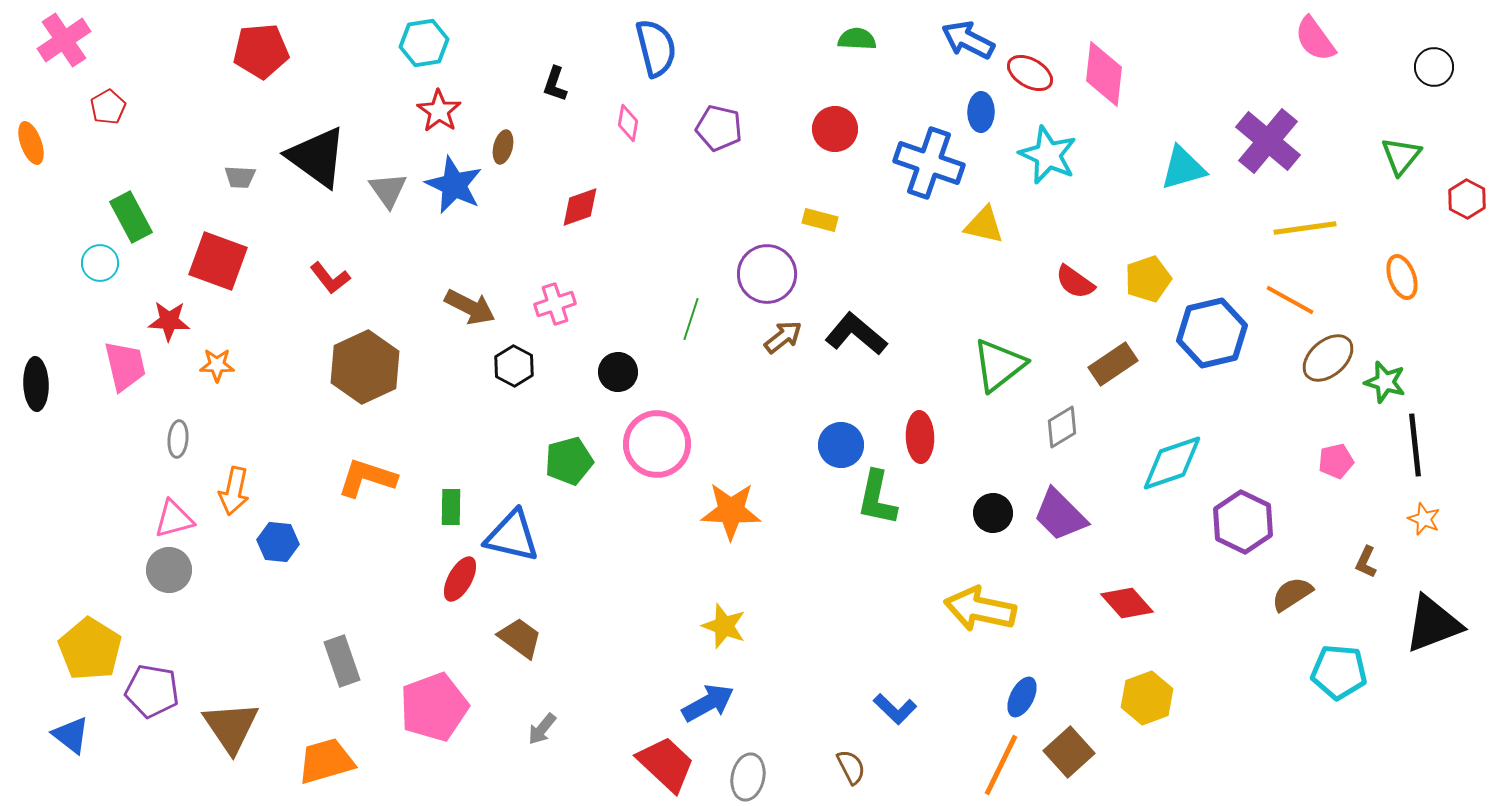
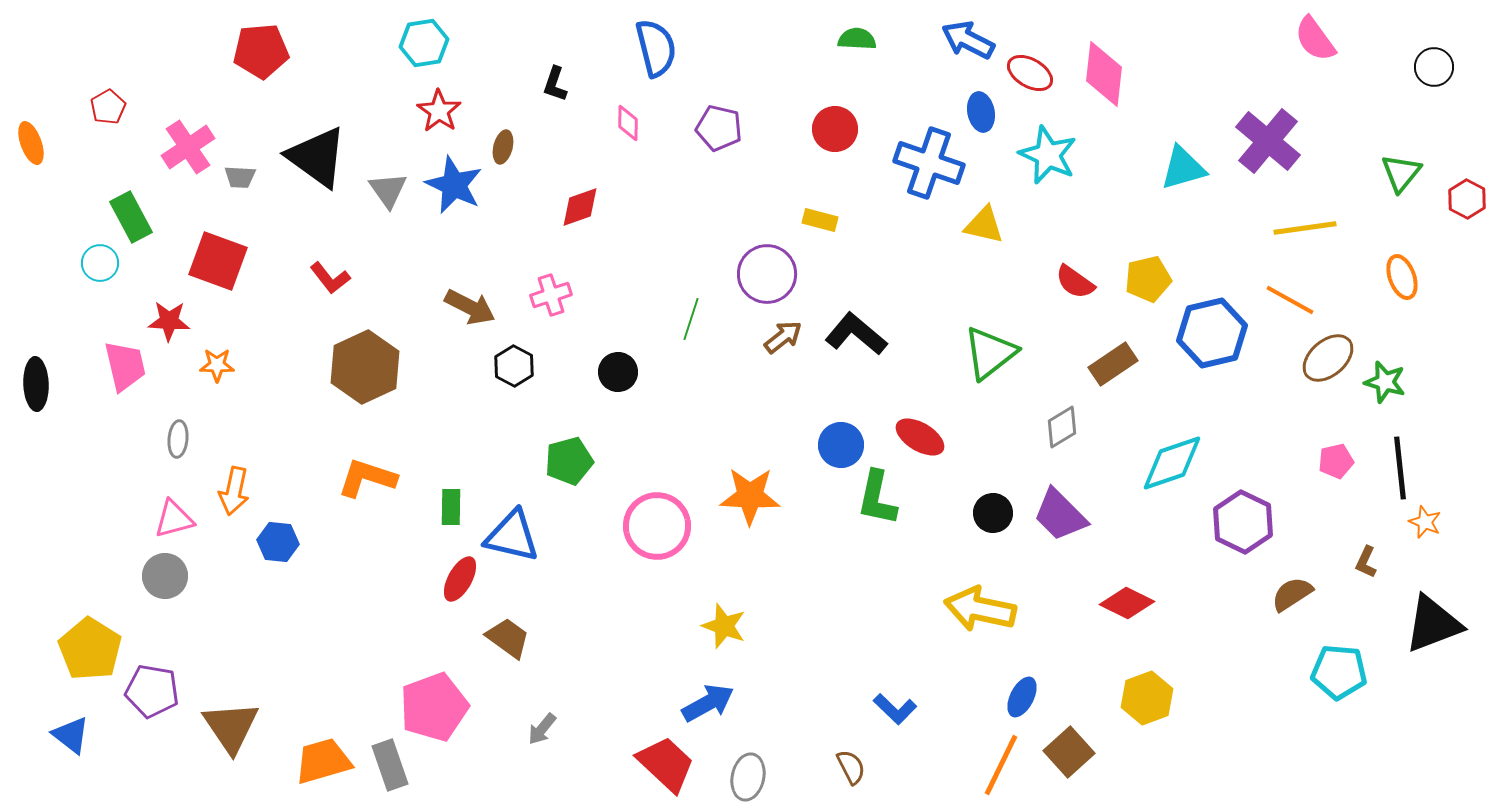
pink cross at (64, 40): moved 124 px right, 107 px down
blue ellipse at (981, 112): rotated 12 degrees counterclockwise
pink diamond at (628, 123): rotated 9 degrees counterclockwise
green triangle at (1401, 156): moved 17 px down
yellow pentagon at (1148, 279): rotated 6 degrees clockwise
pink cross at (555, 304): moved 4 px left, 9 px up
green triangle at (999, 365): moved 9 px left, 12 px up
red ellipse at (920, 437): rotated 57 degrees counterclockwise
pink circle at (657, 444): moved 82 px down
black line at (1415, 445): moved 15 px left, 23 px down
orange star at (731, 511): moved 19 px right, 15 px up
orange star at (1424, 519): moved 1 px right, 3 px down
gray circle at (169, 570): moved 4 px left, 6 px down
red diamond at (1127, 603): rotated 22 degrees counterclockwise
brown trapezoid at (520, 638): moved 12 px left
gray rectangle at (342, 661): moved 48 px right, 104 px down
orange trapezoid at (326, 761): moved 3 px left
